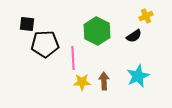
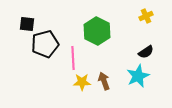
black semicircle: moved 12 px right, 16 px down
black pentagon: rotated 12 degrees counterclockwise
brown arrow: rotated 18 degrees counterclockwise
